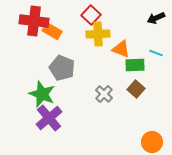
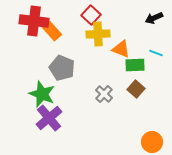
black arrow: moved 2 px left
orange rectangle: rotated 18 degrees clockwise
